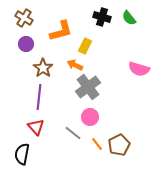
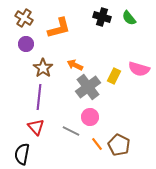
orange L-shape: moved 2 px left, 3 px up
yellow rectangle: moved 29 px right, 30 px down
gray line: moved 2 px left, 2 px up; rotated 12 degrees counterclockwise
brown pentagon: rotated 20 degrees counterclockwise
